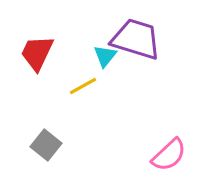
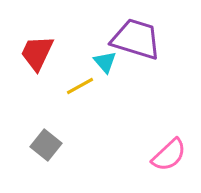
cyan triangle: moved 6 px down; rotated 20 degrees counterclockwise
yellow line: moved 3 px left
